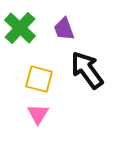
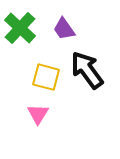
purple trapezoid: rotated 15 degrees counterclockwise
yellow square: moved 7 px right, 2 px up
